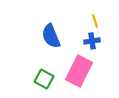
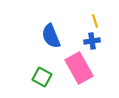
pink rectangle: moved 3 px up; rotated 56 degrees counterclockwise
green square: moved 2 px left, 2 px up
